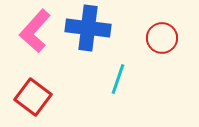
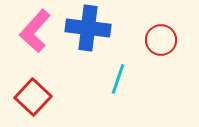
red circle: moved 1 px left, 2 px down
red square: rotated 6 degrees clockwise
